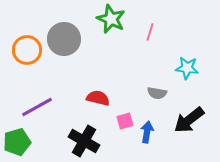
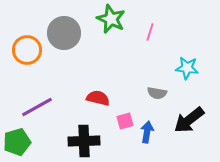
gray circle: moved 6 px up
black cross: rotated 32 degrees counterclockwise
